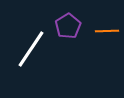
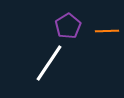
white line: moved 18 px right, 14 px down
